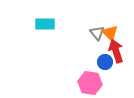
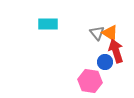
cyan rectangle: moved 3 px right
orange triangle: rotated 12 degrees counterclockwise
pink hexagon: moved 2 px up
